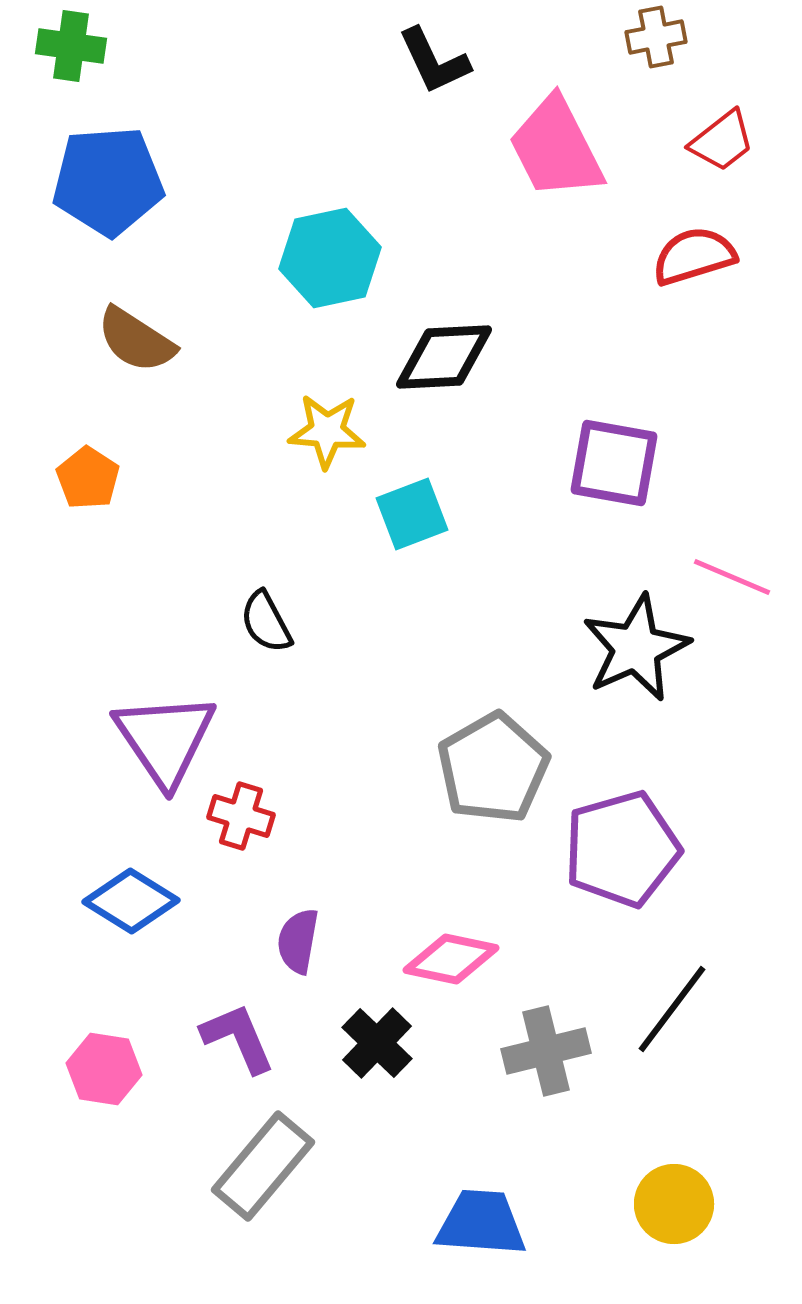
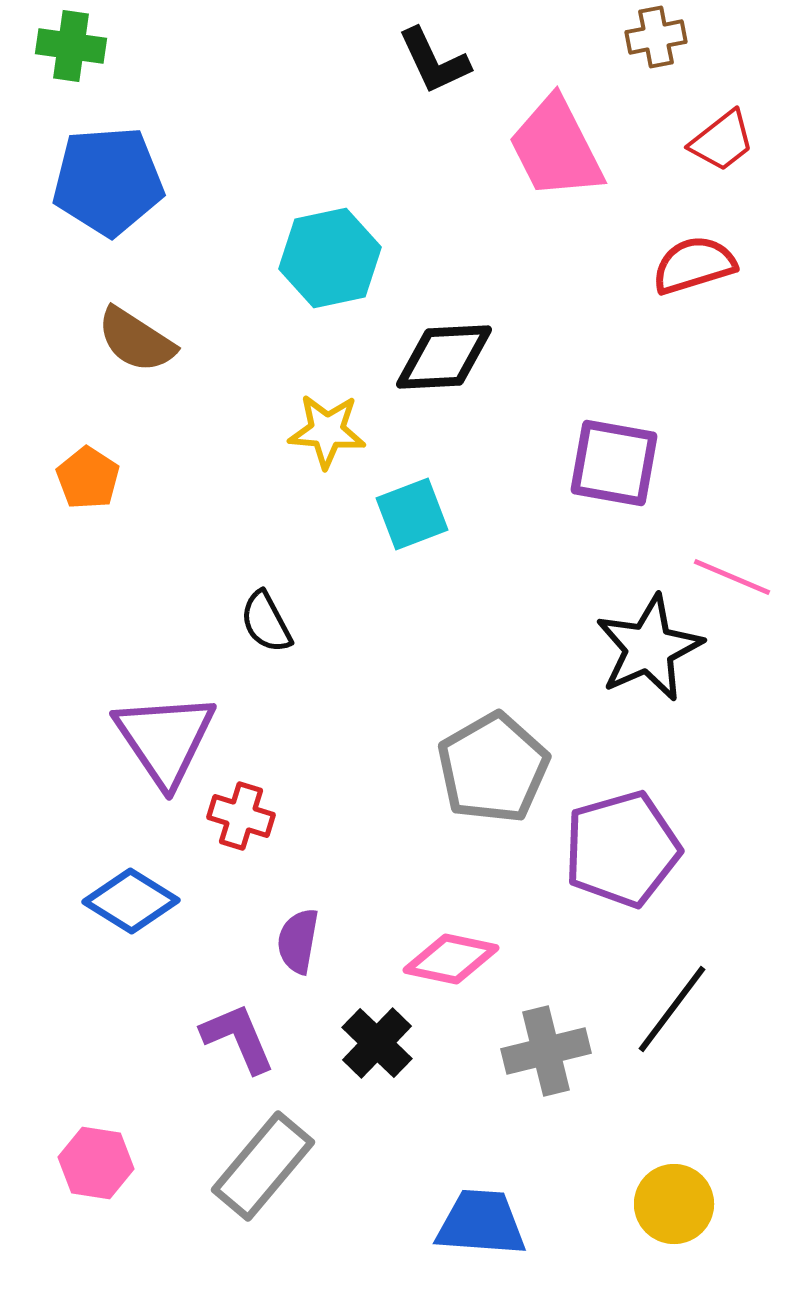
red semicircle: moved 9 px down
black star: moved 13 px right
pink hexagon: moved 8 px left, 94 px down
